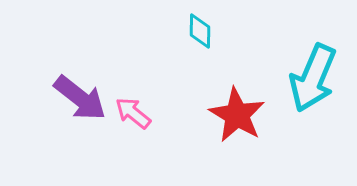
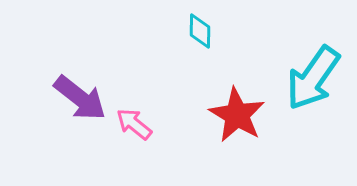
cyan arrow: rotated 12 degrees clockwise
pink arrow: moved 1 px right, 11 px down
